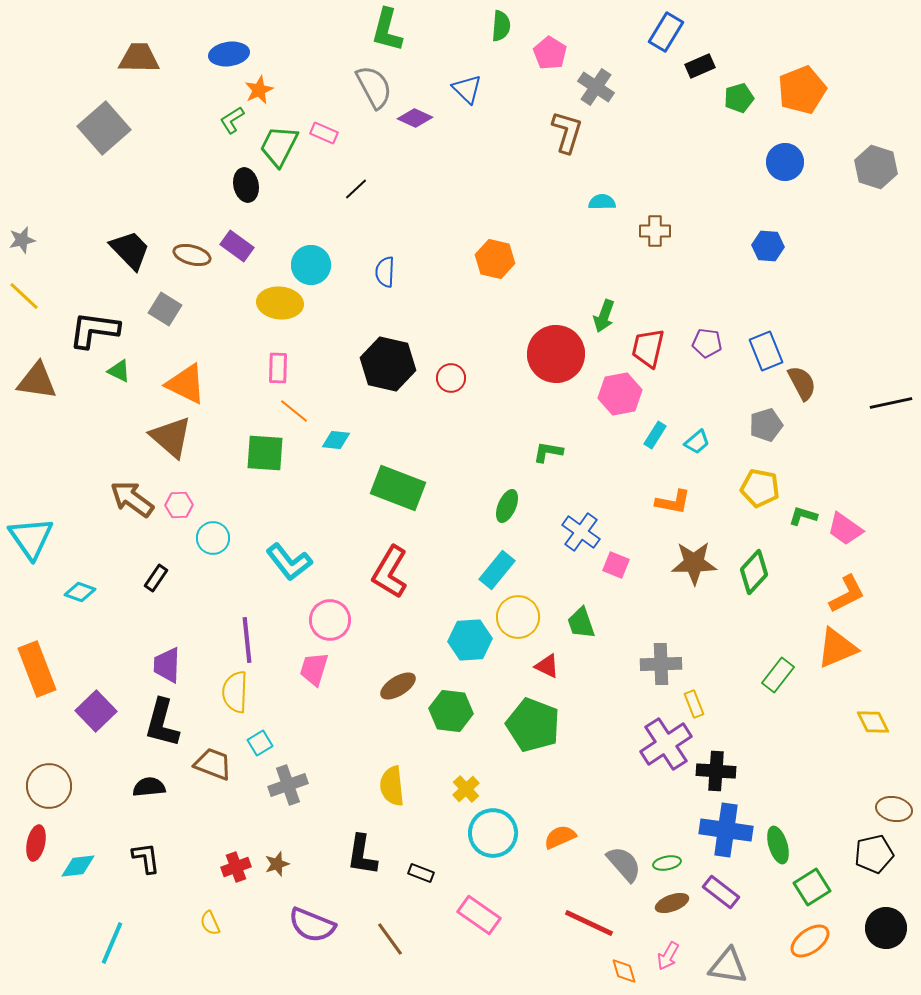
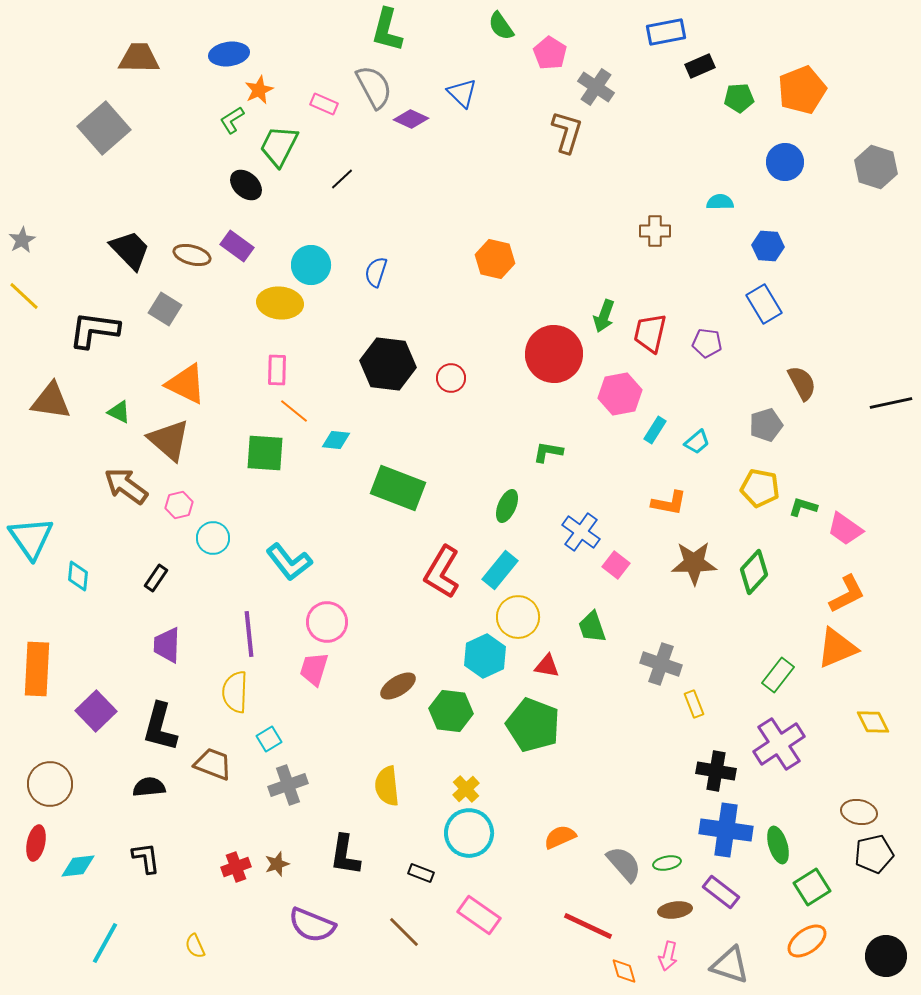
green semicircle at (501, 26): rotated 140 degrees clockwise
blue rectangle at (666, 32): rotated 48 degrees clockwise
blue triangle at (467, 89): moved 5 px left, 4 px down
green pentagon at (739, 98): rotated 12 degrees clockwise
purple diamond at (415, 118): moved 4 px left, 1 px down
pink rectangle at (324, 133): moved 29 px up
black ellipse at (246, 185): rotated 36 degrees counterclockwise
black line at (356, 189): moved 14 px left, 10 px up
cyan semicircle at (602, 202): moved 118 px right
gray star at (22, 240): rotated 16 degrees counterclockwise
blue semicircle at (385, 272): moved 9 px left; rotated 16 degrees clockwise
red trapezoid at (648, 348): moved 2 px right, 15 px up
blue rectangle at (766, 351): moved 2 px left, 47 px up; rotated 9 degrees counterclockwise
red circle at (556, 354): moved 2 px left
black hexagon at (388, 364): rotated 6 degrees counterclockwise
pink rectangle at (278, 368): moved 1 px left, 2 px down
green triangle at (119, 371): moved 41 px down
brown triangle at (37, 381): moved 14 px right, 20 px down
cyan rectangle at (655, 435): moved 5 px up
brown triangle at (171, 437): moved 2 px left, 3 px down
brown arrow at (132, 499): moved 6 px left, 13 px up
orange L-shape at (673, 502): moved 4 px left, 1 px down
pink hexagon at (179, 505): rotated 12 degrees counterclockwise
green L-shape at (803, 516): moved 9 px up
pink square at (616, 565): rotated 16 degrees clockwise
cyan rectangle at (497, 570): moved 3 px right
red L-shape at (390, 572): moved 52 px right
cyan diamond at (80, 592): moved 2 px left, 16 px up; rotated 76 degrees clockwise
pink circle at (330, 620): moved 3 px left, 2 px down
green trapezoid at (581, 623): moved 11 px right, 4 px down
purple line at (247, 640): moved 2 px right, 6 px up
cyan hexagon at (470, 640): moved 15 px right, 16 px down; rotated 21 degrees counterclockwise
gray cross at (661, 664): rotated 21 degrees clockwise
purple trapezoid at (167, 665): moved 20 px up
red triangle at (547, 666): rotated 16 degrees counterclockwise
orange rectangle at (37, 669): rotated 24 degrees clockwise
black L-shape at (162, 723): moved 2 px left, 4 px down
cyan square at (260, 743): moved 9 px right, 4 px up
purple cross at (666, 744): moved 113 px right
black cross at (716, 771): rotated 6 degrees clockwise
brown circle at (49, 786): moved 1 px right, 2 px up
yellow semicircle at (392, 786): moved 5 px left
brown ellipse at (894, 809): moved 35 px left, 3 px down
cyan circle at (493, 833): moved 24 px left
black L-shape at (362, 855): moved 17 px left
brown ellipse at (672, 903): moved 3 px right, 7 px down; rotated 12 degrees clockwise
yellow semicircle at (210, 923): moved 15 px left, 23 px down
red line at (589, 923): moved 1 px left, 3 px down
black circle at (886, 928): moved 28 px down
brown line at (390, 939): moved 14 px right, 7 px up; rotated 9 degrees counterclockwise
orange ellipse at (810, 941): moved 3 px left
cyan line at (112, 943): moved 7 px left; rotated 6 degrees clockwise
pink arrow at (668, 956): rotated 16 degrees counterclockwise
gray triangle at (728, 966): moved 2 px right, 1 px up; rotated 9 degrees clockwise
